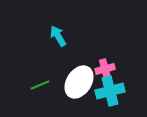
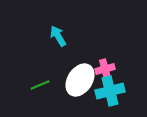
white ellipse: moved 1 px right, 2 px up
